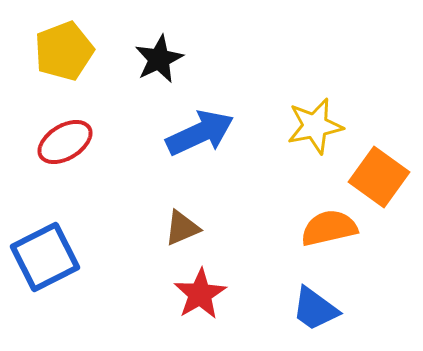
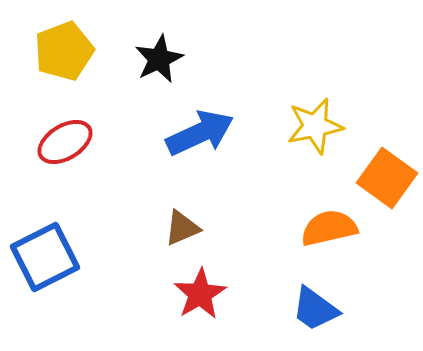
orange square: moved 8 px right, 1 px down
